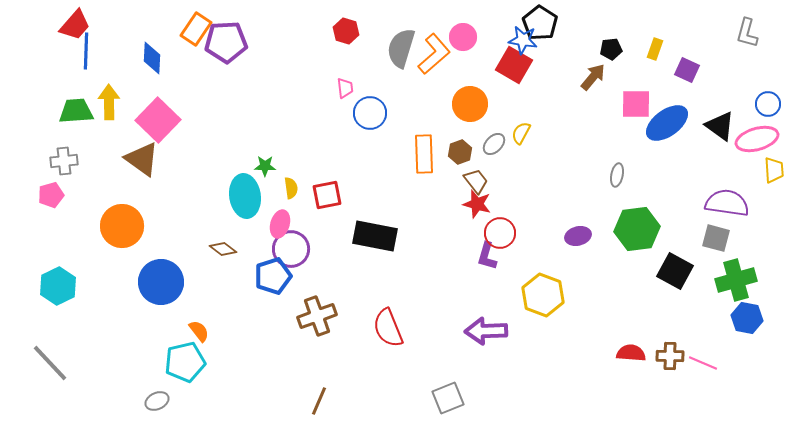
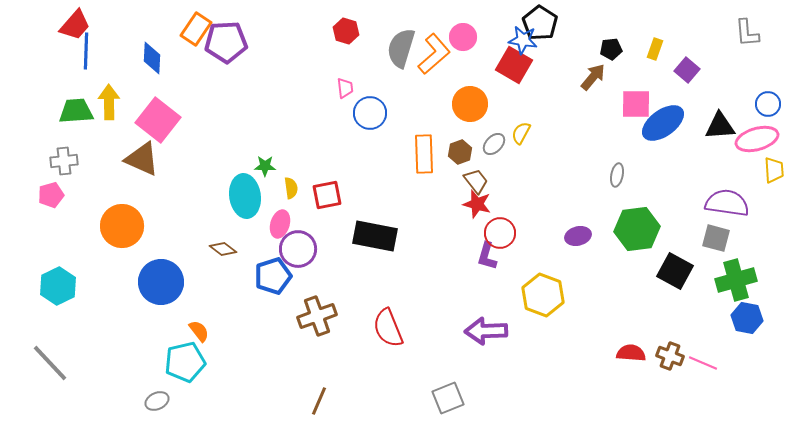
gray L-shape at (747, 33): rotated 20 degrees counterclockwise
purple square at (687, 70): rotated 15 degrees clockwise
pink square at (158, 120): rotated 6 degrees counterclockwise
blue ellipse at (667, 123): moved 4 px left
black triangle at (720, 126): rotated 40 degrees counterclockwise
brown triangle at (142, 159): rotated 12 degrees counterclockwise
purple circle at (291, 249): moved 7 px right
brown cross at (670, 356): rotated 20 degrees clockwise
